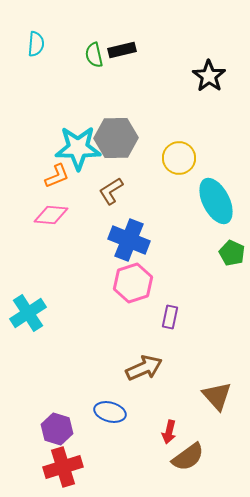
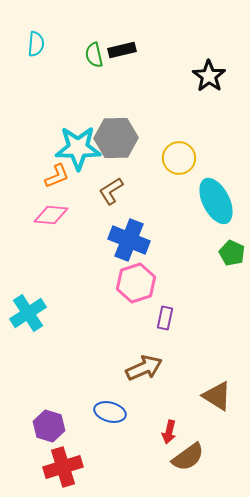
pink hexagon: moved 3 px right
purple rectangle: moved 5 px left, 1 px down
brown triangle: rotated 16 degrees counterclockwise
purple hexagon: moved 8 px left, 3 px up
